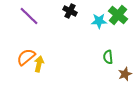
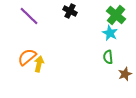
green cross: moved 2 px left
cyan star: moved 11 px right, 12 px down; rotated 28 degrees clockwise
orange semicircle: moved 1 px right
